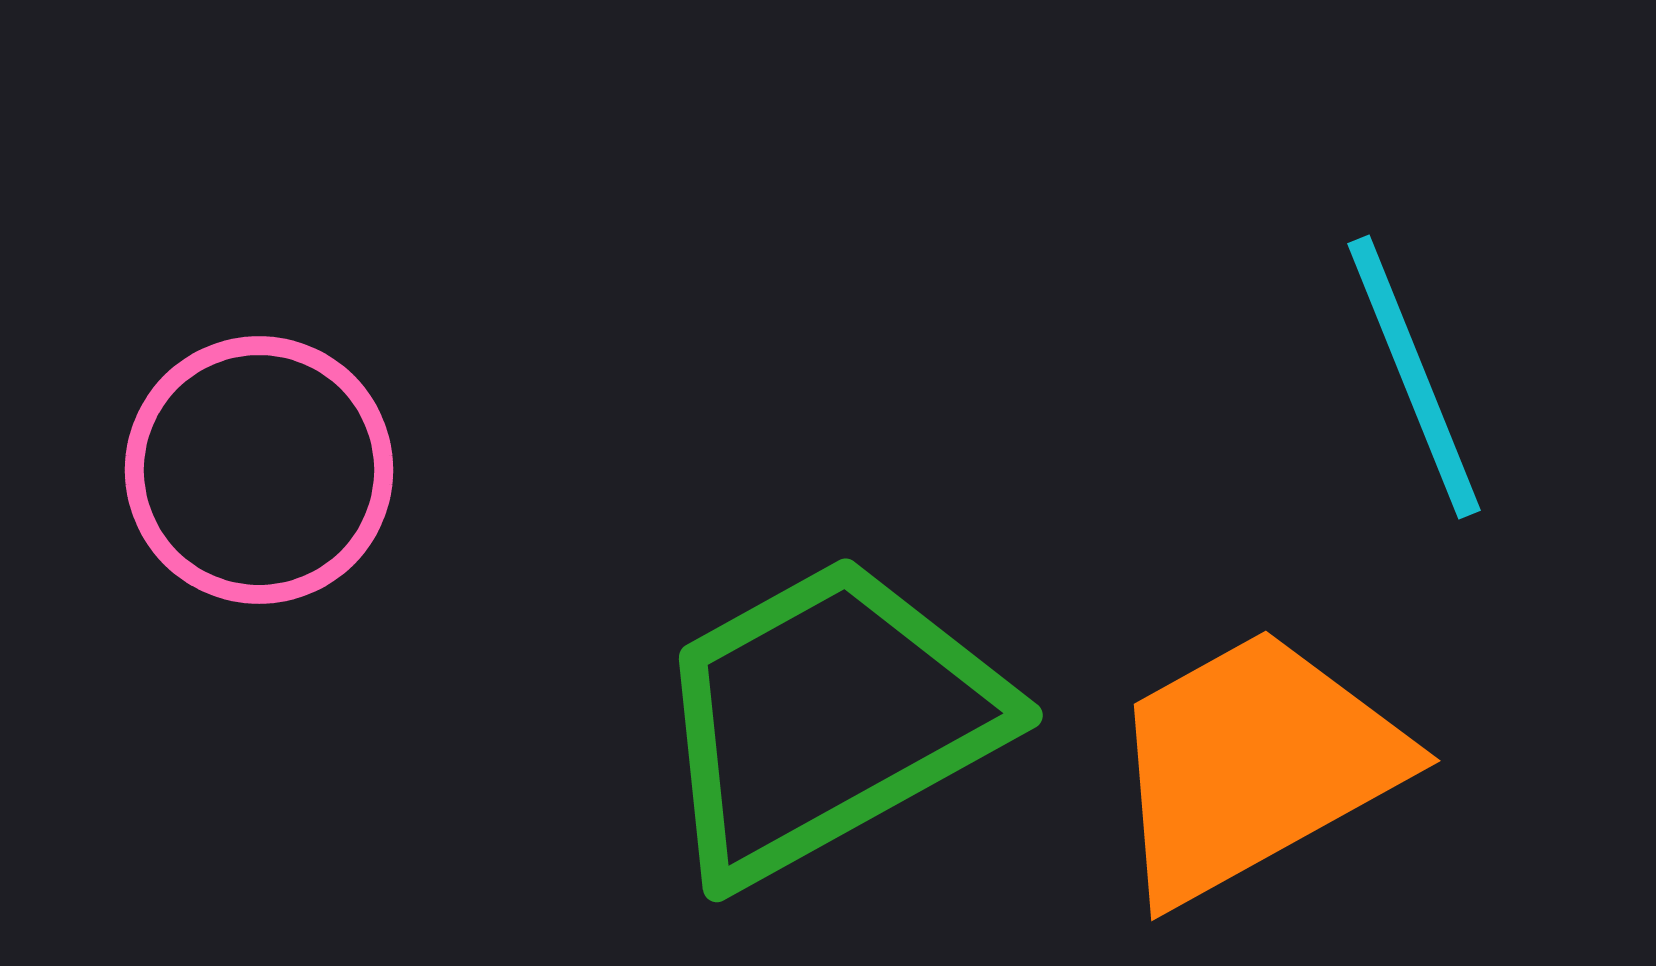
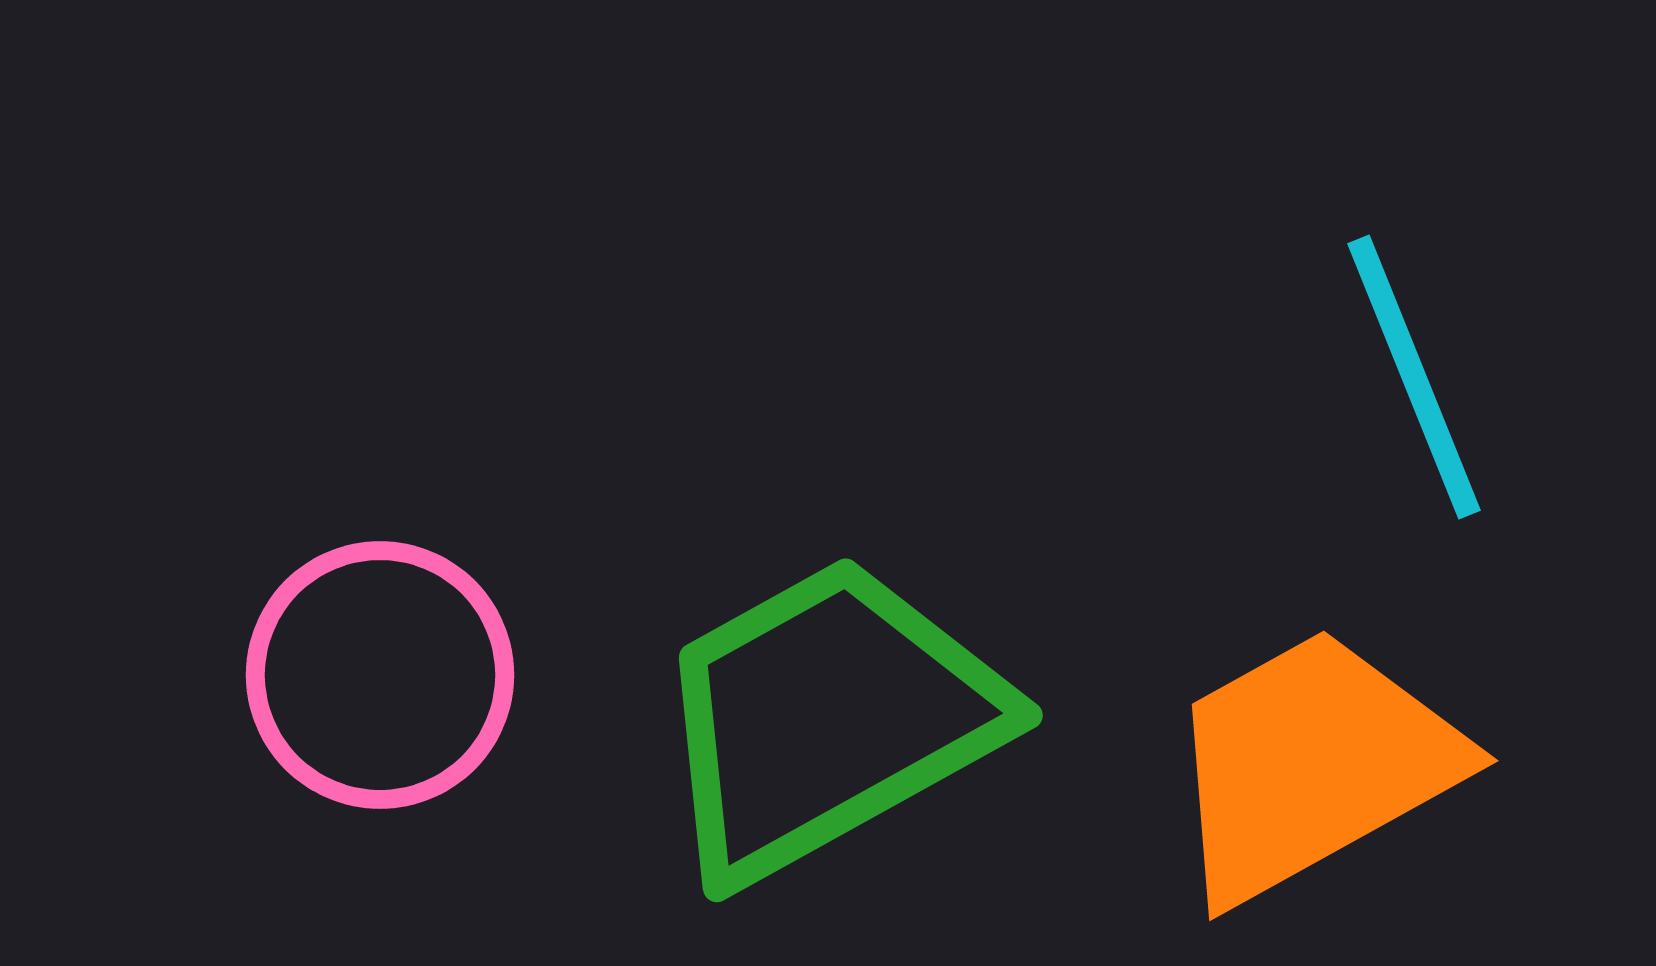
pink circle: moved 121 px right, 205 px down
orange trapezoid: moved 58 px right
